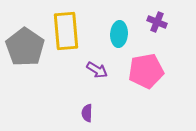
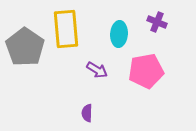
yellow rectangle: moved 2 px up
